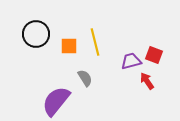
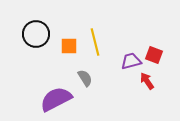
purple semicircle: moved 2 px up; rotated 24 degrees clockwise
